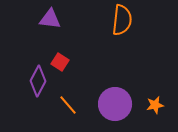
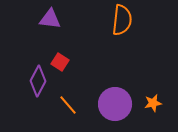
orange star: moved 2 px left, 2 px up
